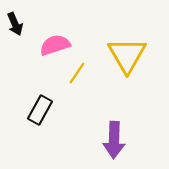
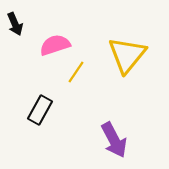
yellow triangle: rotated 9 degrees clockwise
yellow line: moved 1 px left, 1 px up
purple arrow: rotated 30 degrees counterclockwise
